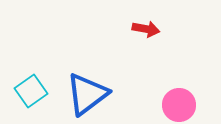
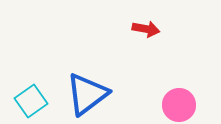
cyan square: moved 10 px down
